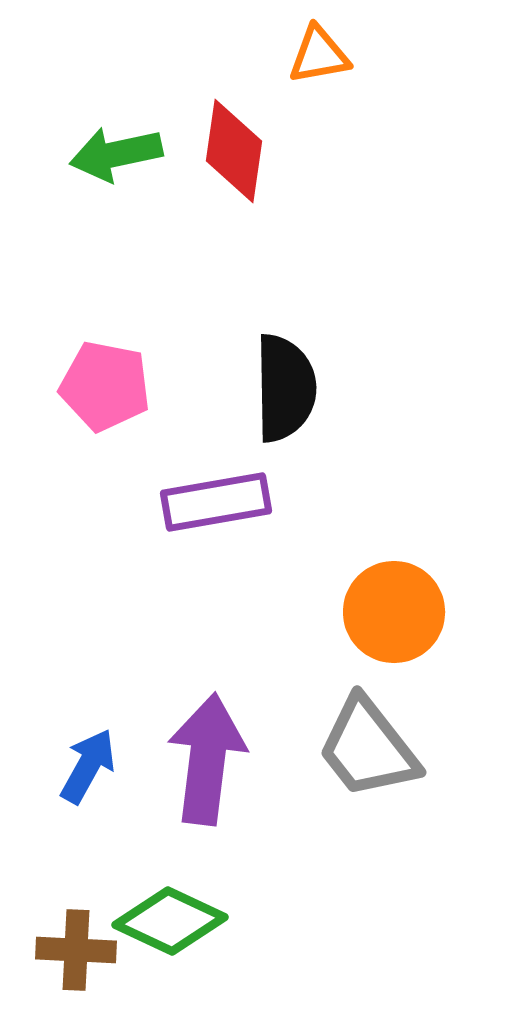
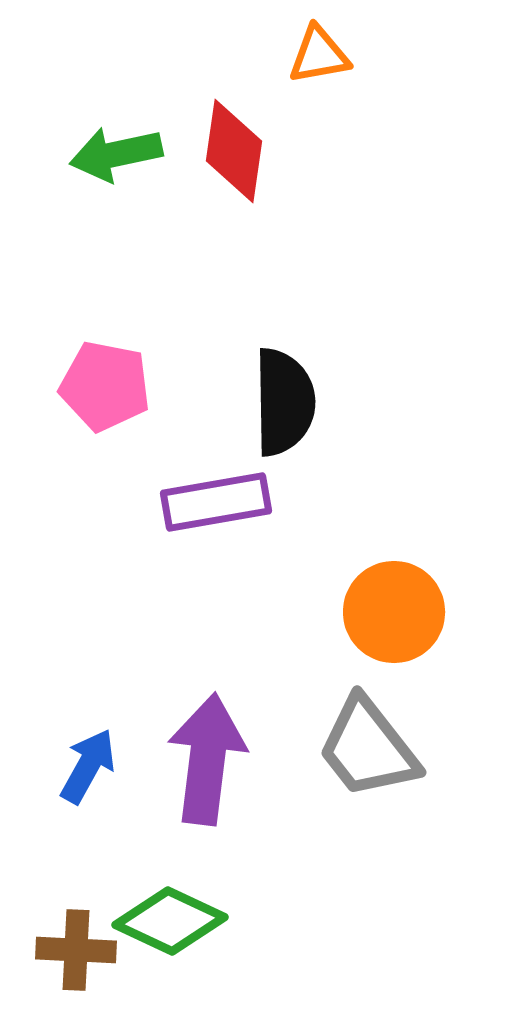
black semicircle: moved 1 px left, 14 px down
